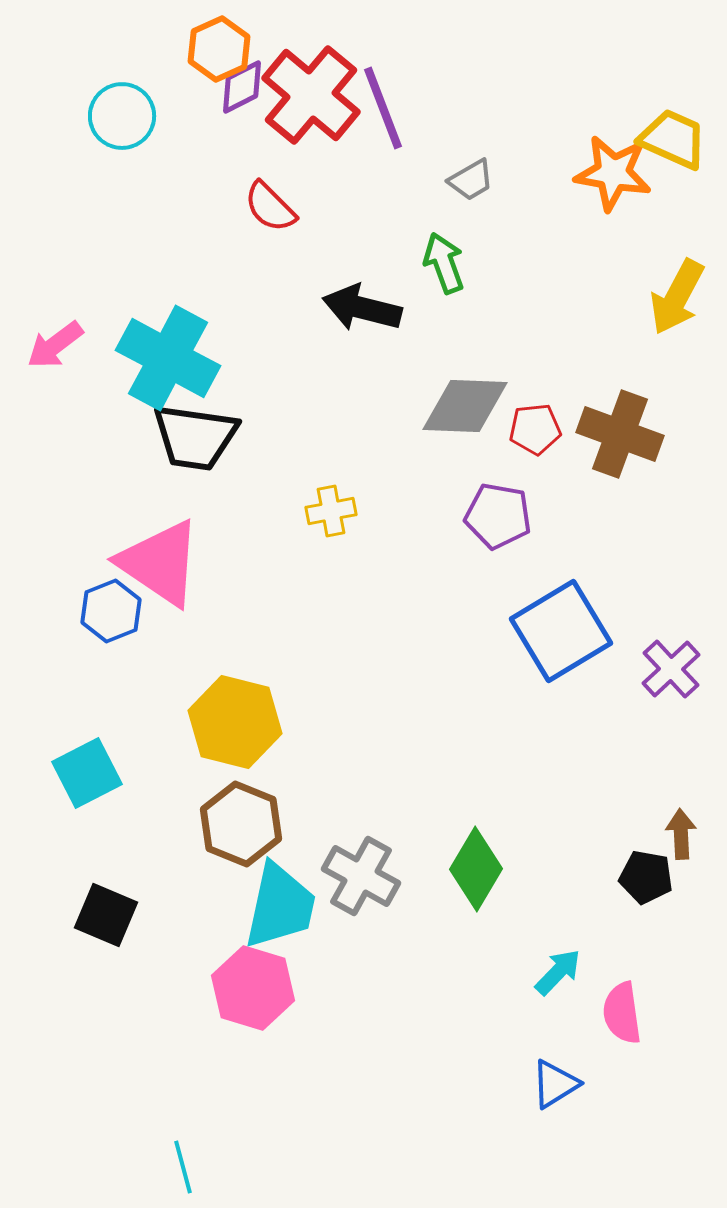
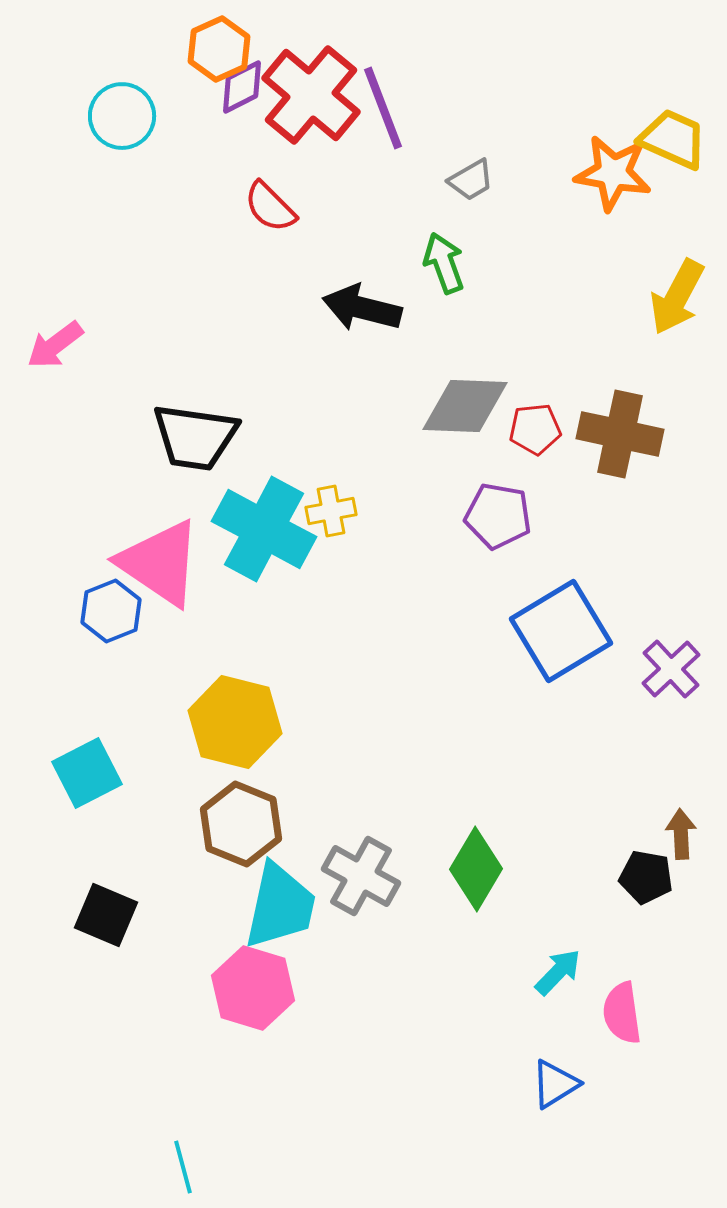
cyan cross: moved 96 px right, 171 px down
brown cross: rotated 8 degrees counterclockwise
